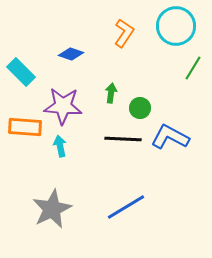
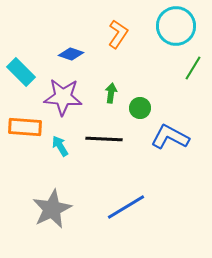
orange L-shape: moved 6 px left, 1 px down
purple star: moved 9 px up
black line: moved 19 px left
cyan arrow: rotated 20 degrees counterclockwise
